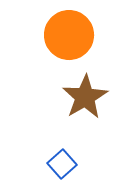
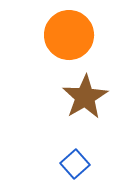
blue square: moved 13 px right
